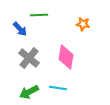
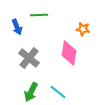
orange star: moved 5 px down
blue arrow: moved 3 px left, 2 px up; rotated 21 degrees clockwise
pink diamond: moved 3 px right, 4 px up
cyan line: moved 4 px down; rotated 30 degrees clockwise
green arrow: moved 2 px right; rotated 36 degrees counterclockwise
